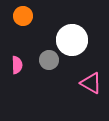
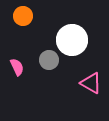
pink semicircle: moved 2 px down; rotated 24 degrees counterclockwise
